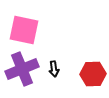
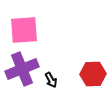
pink square: rotated 16 degrees counterclockwise
black arrow: moved 3 px left, 11 px down; rotated 21 degrees counterclockwise
